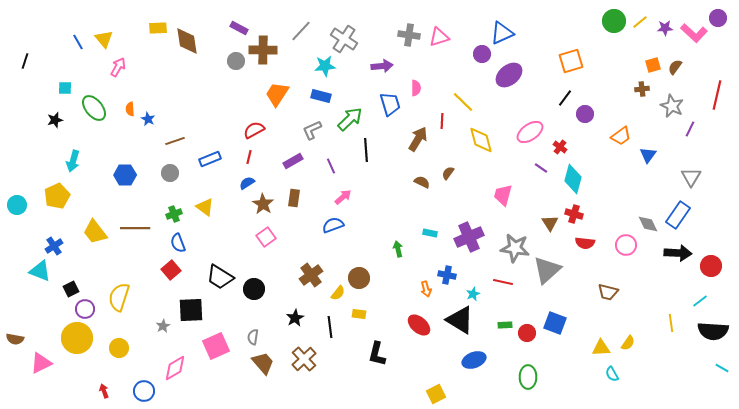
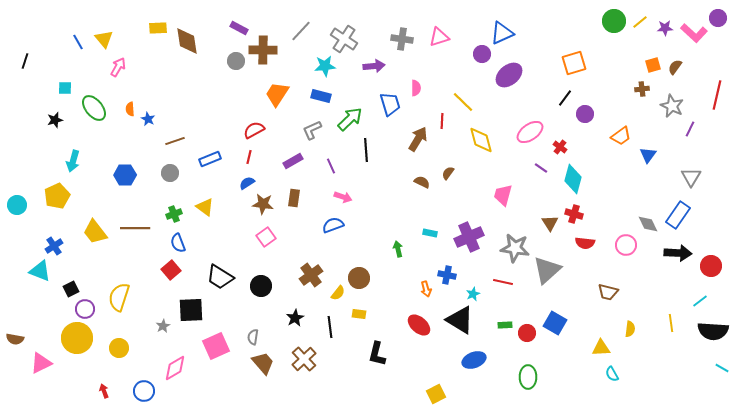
gray cross at (409, 35): moved 7 px left, 4 px down
orange square at (571, 61): moved 3 px right, 2 px down
purple arrow at (382, 66): moved 8 px left
pink arrow at (343, 197): rotated 60 degrees clockwise
brown star at (263, 204): rotated 25 degrees counterclockwise
black circle at (254, 289): moved 7 px right, 3 px up
blue square at (555, 323): rotated 10 degrees clockwise
yellow semicircle at (628, 343): moved 2 px right, 14 px up; rotated 28 degrees counterclockwise
